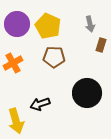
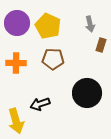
purple circle: moved 1 px up
brown pentagon: moved 1 px left, 2 px down
orange cross: moved 3 px right; rotated 30 degrees clockwise
